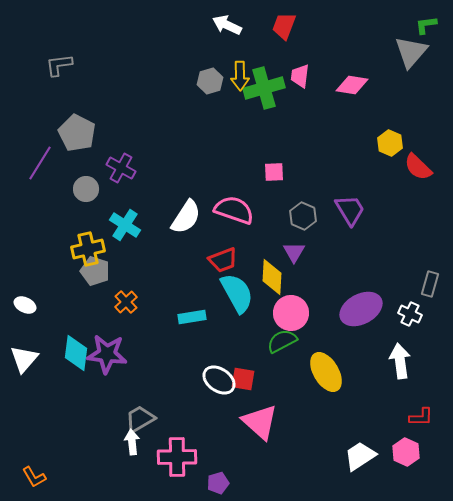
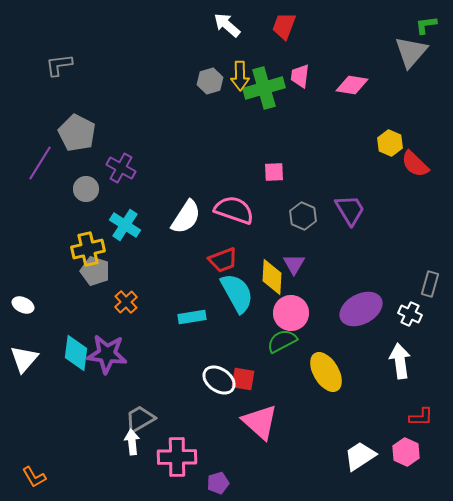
white arrow at (227, 25): rotated 16 degrees clockwise
red semicircle at (418, 167): moved 3 px left, 3 px up
purple triangle at (294, 252): moved 12 px down
white ellipse at (25, 305): moved 2 px left
